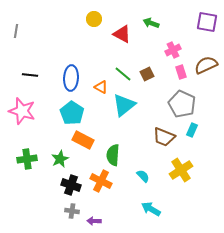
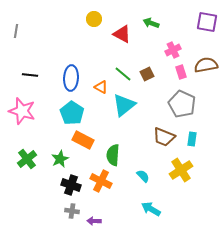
brown semicircle: rotated 15 degrees clockwise
cyan rectangle: moved 9 px down; rotated 16 degrees counterclockwise
green cross: rotated 30 degrees counterclockwise
